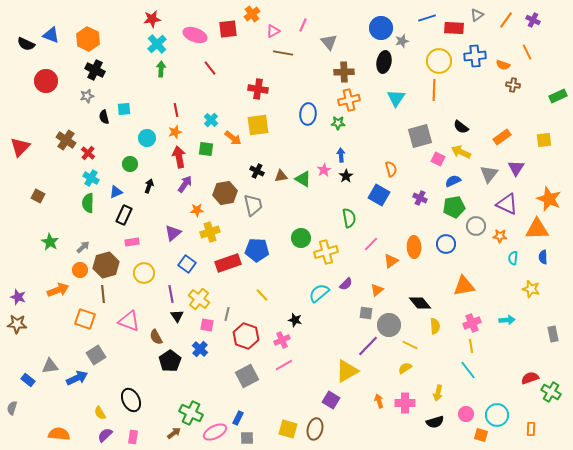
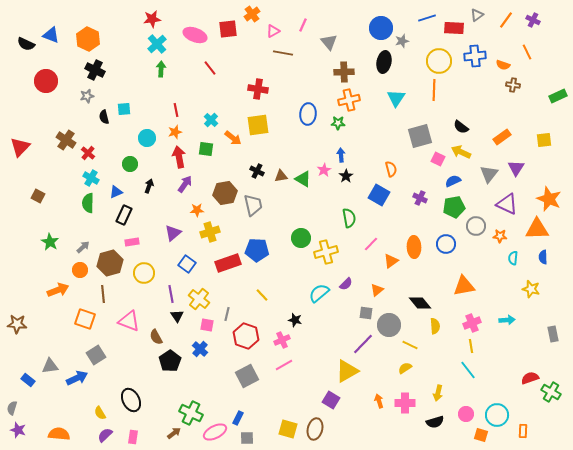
brown hexagon at (106, 265): moved 4 px right, 2 px up
purple star at (18, 297): moved 133 px down
purple line at (368, 346): moved 5 px left, 2 px up
orange rectangle at (531, 429): moved 8 px left, 2 px down
